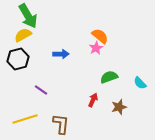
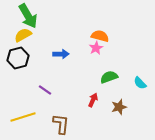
orange semicircle: rotated 24 degrees counterclockwise
black hexagon: moved 1 px up
purple line: moved 4 px right
yellow line: moved 2 px left, 2 px up
